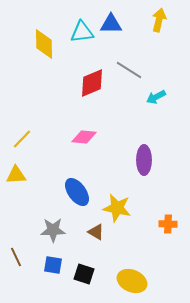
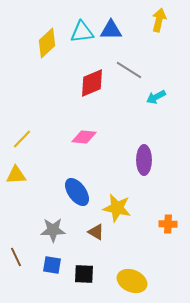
blue triangle: moved 6 px down
yellow diamond: moved 3 px right, 1 px up; rotated 48 degrees clockwise
blue square: moved 1 px left
black square: rotated 15 degrees counterclockwise
